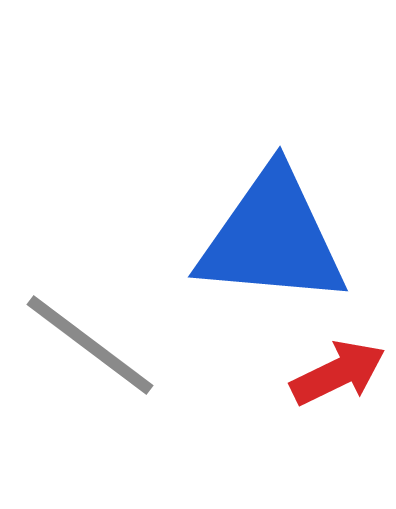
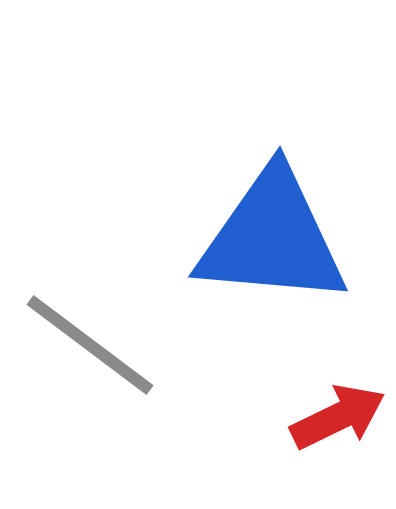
red arrow: moved 44 px down
